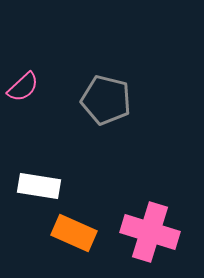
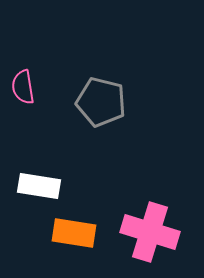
pink semicircle: rotated 124 degrees clockwise
gray pentagon: moved 5 px left, 2 px down
orange rectangle: rotated 15 degrees counterclockwise
